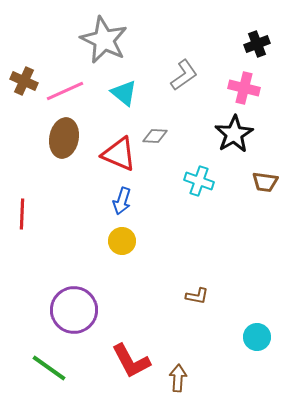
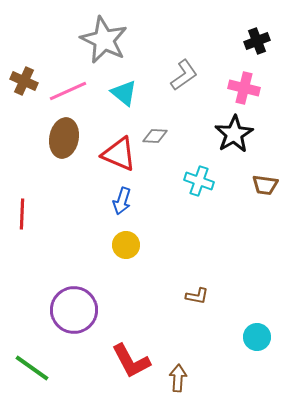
black cross: moved 3 px up
pink line: moved 3 px right
brown trapezoid: moved 3 px down
yellow circle: moved 4 px right, 4 px down
green line: moved 17 px left
